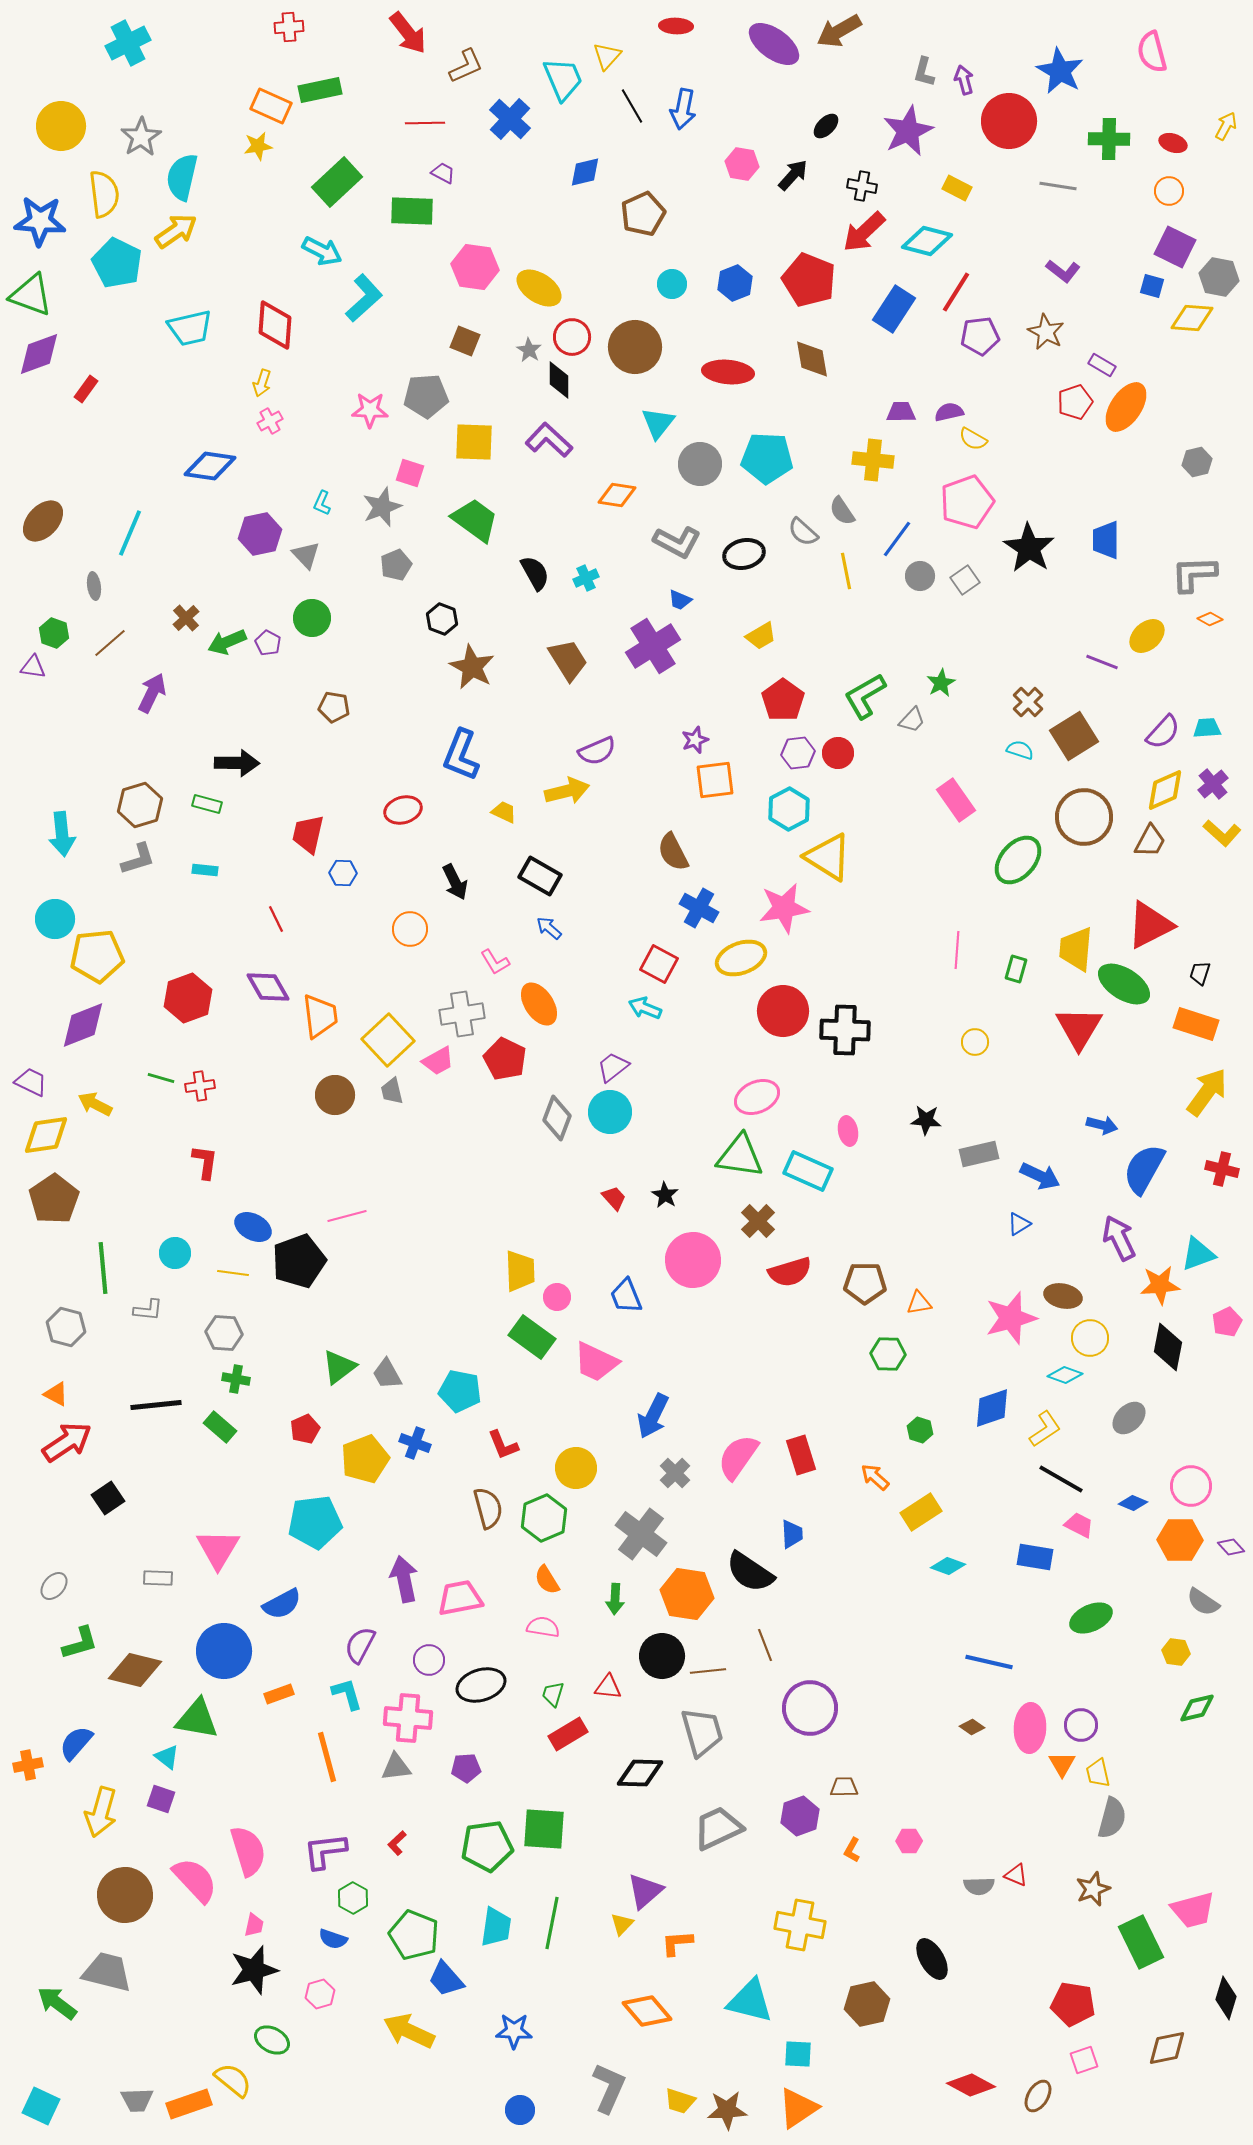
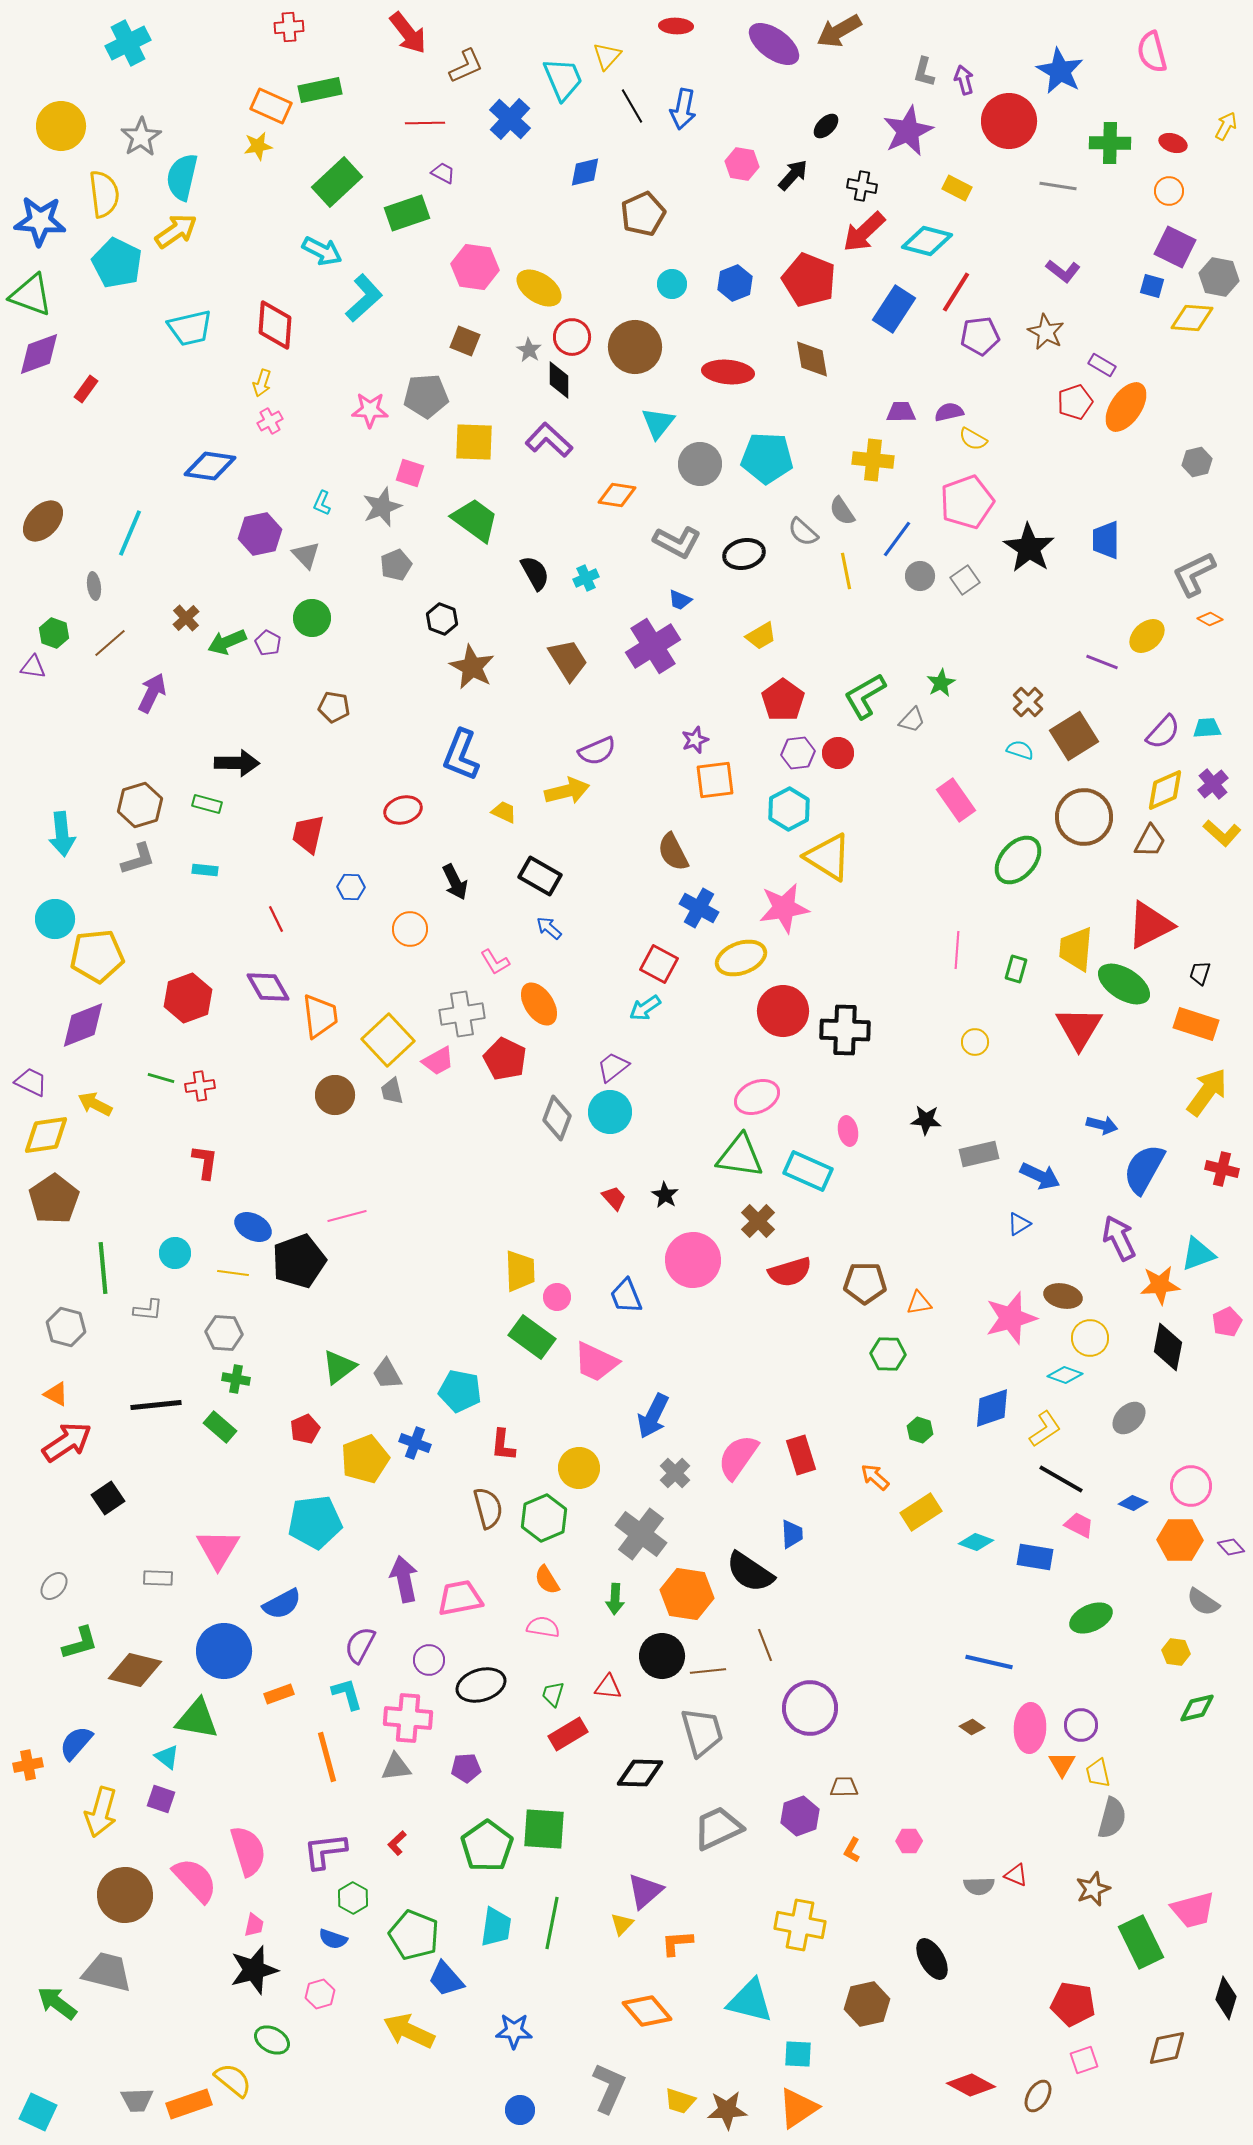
green cross at (1109, 139): moved 1 px right, 4 px down
green rectangle at (412, 211): moved 5 px left, 2 px down; rotated 21 degrees counterclockwise
gray L-shape at (1194, 574): rotated 24 degrees counterclockwise
blue hexagon at (343, 873): moved 8 px right, 14 px down
cyan arrow at (645, 1008): rotated 56 degrees counterclockwise
red L-shape at (503, 1445): rotated 28 degrees clockwise
yellow circle at (576, 1468): moved 3 px right
cyan diamond at (948, 1566): moved 28 px right, 24 px up
green pentagon at (487, 1846): rotated 27 degrees counterclockwise
cyan square at (41, 2106): moved 3 px left, 6 px down
